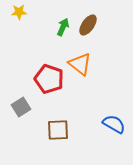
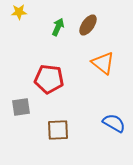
green arrow: moved 5 px left
orange triangle: moved 23 px right, 1 px up
red pentagon: rotated 12 degrees counterclockwise
gray square: rotated 24 degrees clockwise
blue semicircle: moved 1 px up
